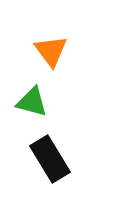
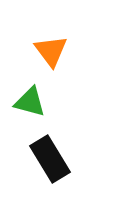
green triangle: moved 2 px left
